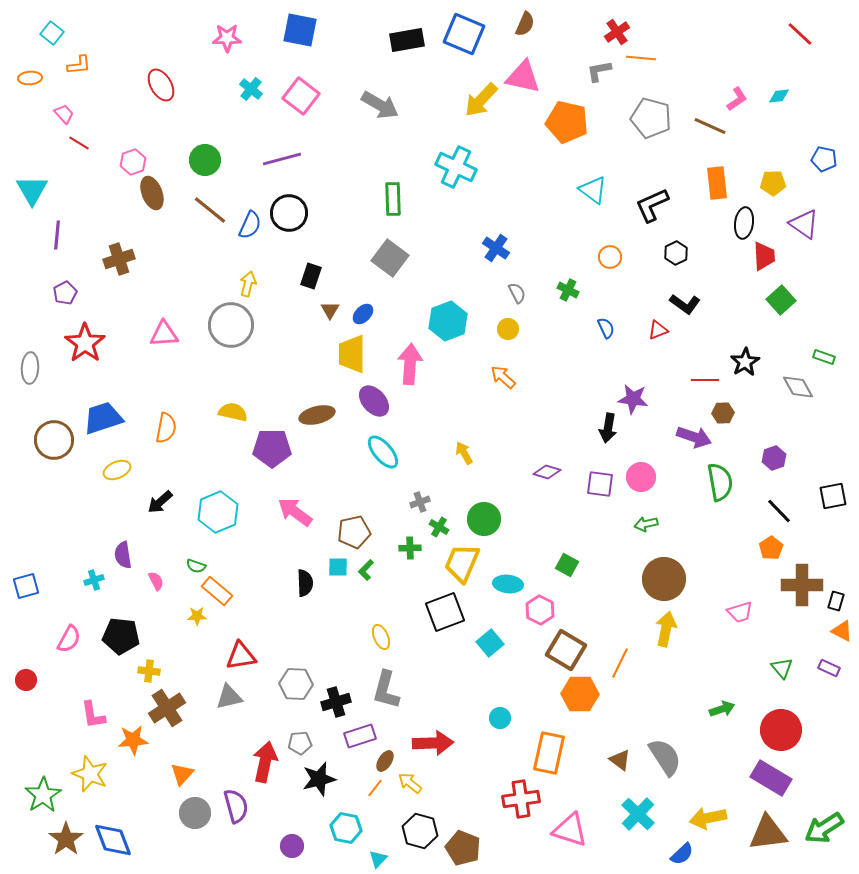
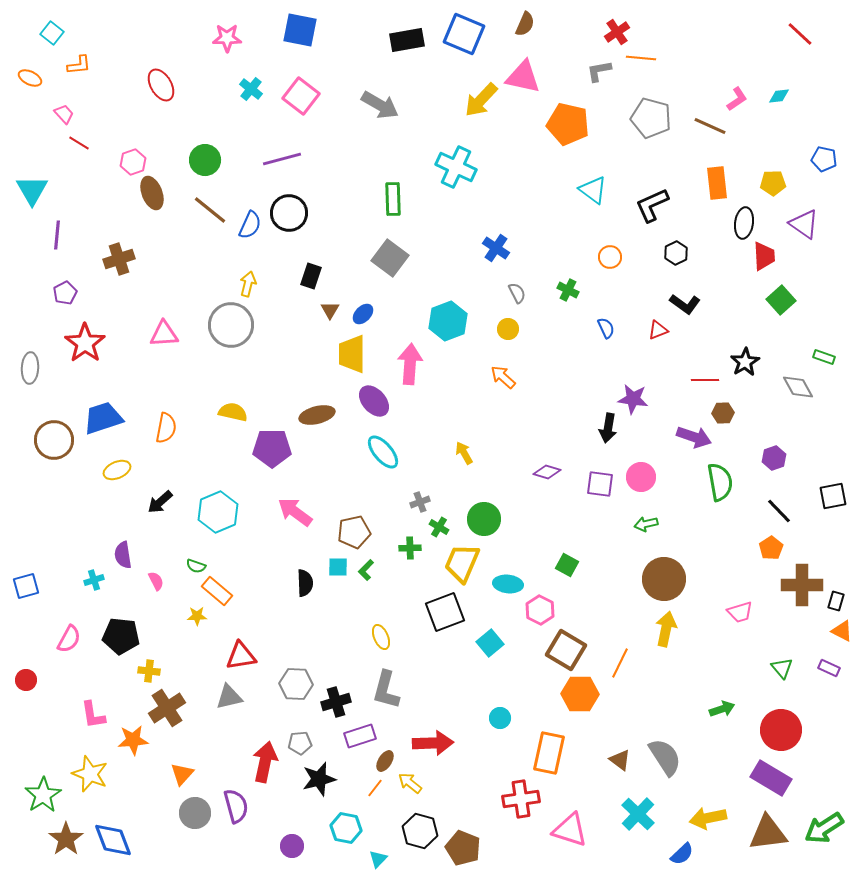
orange ellipse at (30, 78): rotated 30 degrees clockwise
orange pentagon at (567, 122): moved 1 px right, 2 px down
